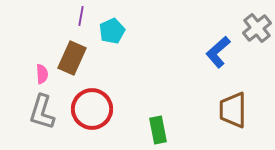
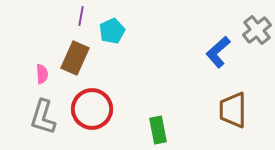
gray cross: moved 2 px down
brown rectangle: moved 3 px right
gray L-shape: moved 1 px right, 5 px down
